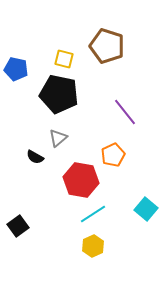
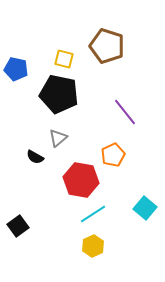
cyan square: moved 1 px left, 1 px up
